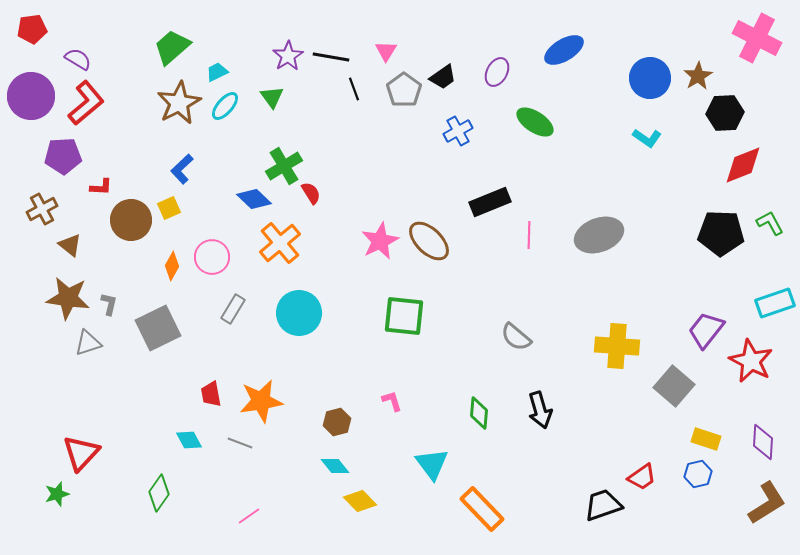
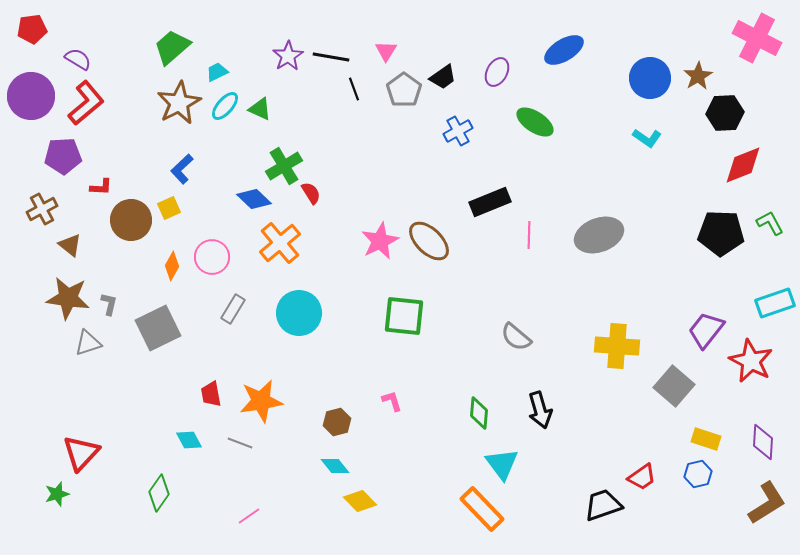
green triangle at (272, 97): moved 12 px left, 12 px down; rotated 30 degrees counterclockwise
cyan triangle at (432, 464): moved 70 px right
